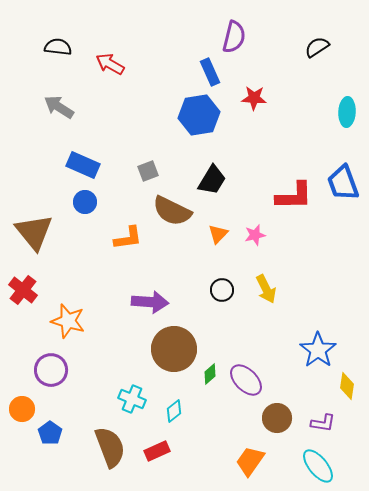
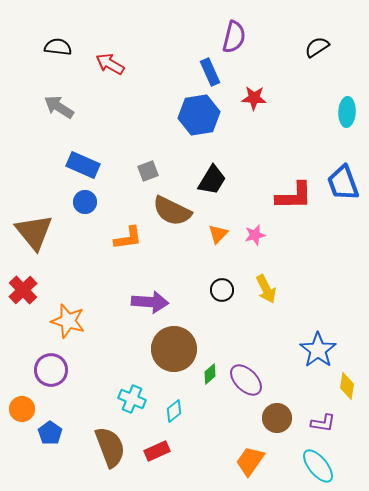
red cross at (23, 290): rotated 8 degrees clockwise
